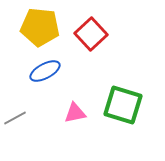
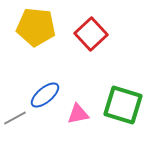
yellow pentagon: moved 4 px left
blue ellipse: moved 24 px down; rotated 12 degrees counterclockwise
pink triangle: moved 3 px right, 1 px down
